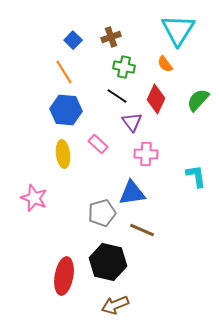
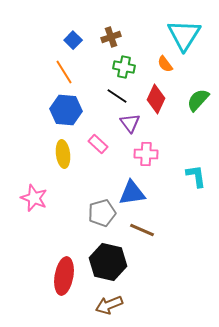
cyan triangle: moved 6 px right, 5 px down
purple triangle: moved 2 px left, 1 px down
brown arrow: moved 6 px left
